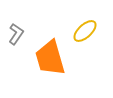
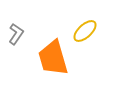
orange trapezoid: moved 3 px right
